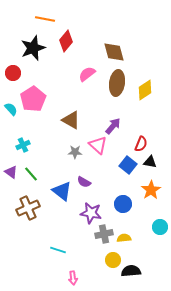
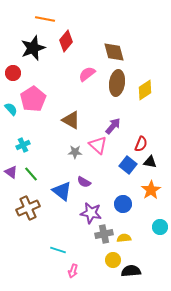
pink arrow: moved 7 px up; rotated 24 degrees clockwise
